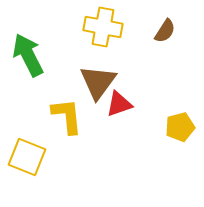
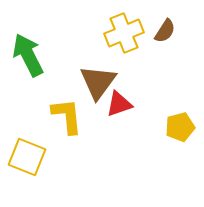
yellow cross: moved 21 px right, 6 px down; rotated 33 degrees counterclockwise
